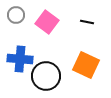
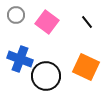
black line: rotated 40 degrees clockwise
blue cross: rotated 15 degrees clockwise
orange square: moved 2 px down
